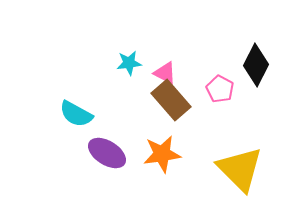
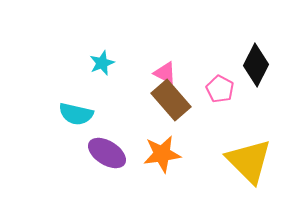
cyan star: moved 27 px left; rotated 15 degrees counterclockwise
cyan semicircle: rotated 16 degrees counterclockwise
yellow triangle: moved 9 px right, 8 px up
